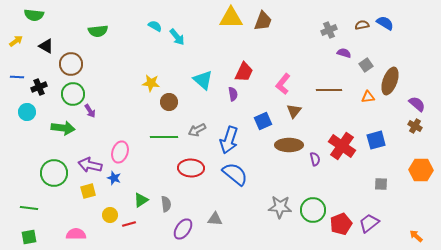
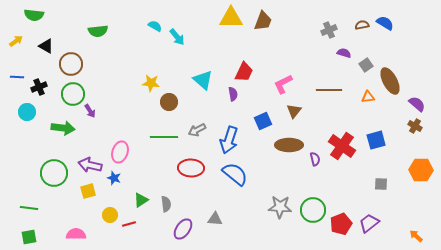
brown ellipse at (390, 81): rotated 48 degrees counterclockwise
pink L-shape at (283, 84): rotated 25 degrees clockwise
